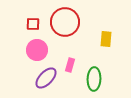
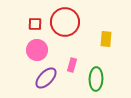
red square: moved 2 px right
pink rectangle: moved 2 px right
green ellipse: moved 2 px right
